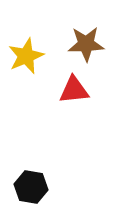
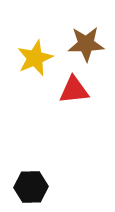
yellow star: moved 9 px right, 2 px down
black hexagon: rotated 12 degrees counterclockwise
